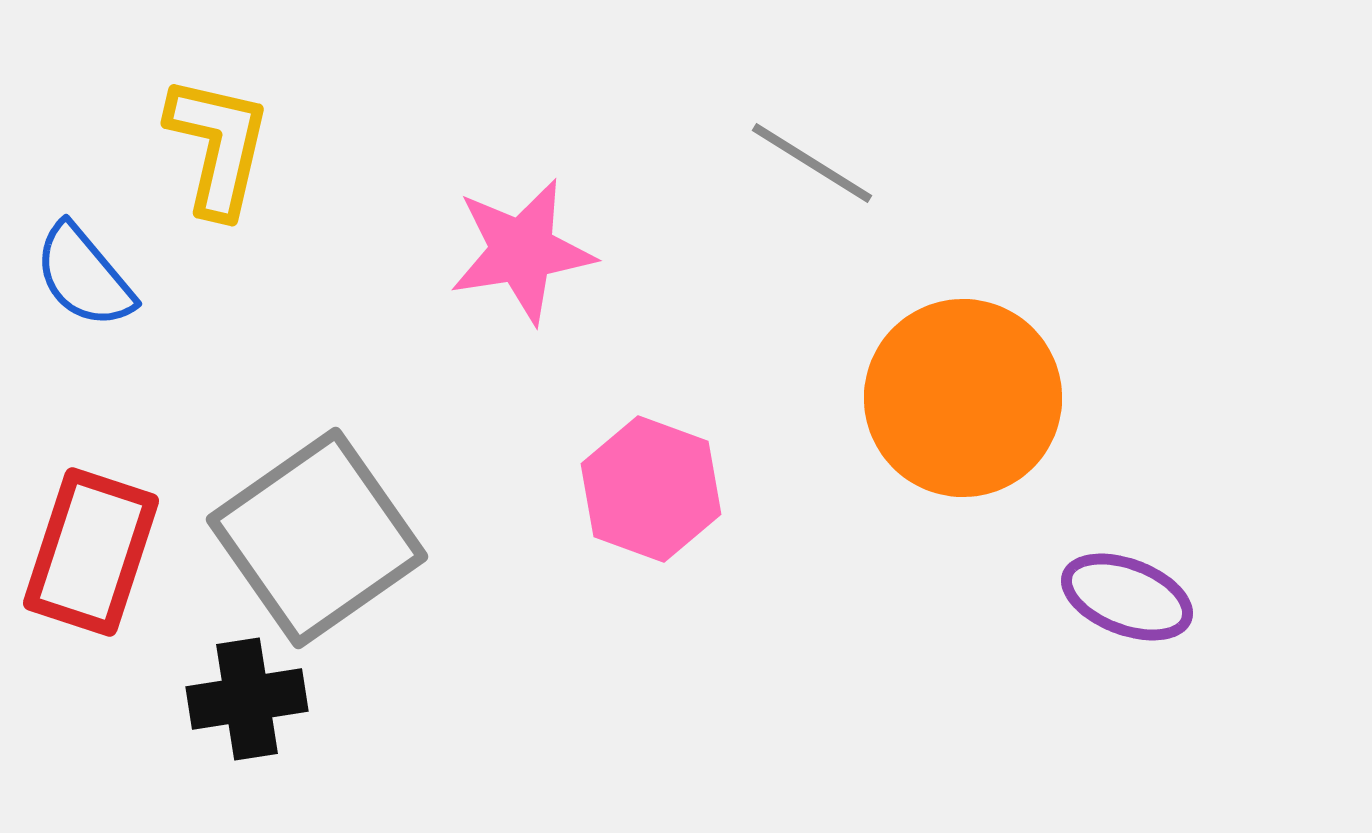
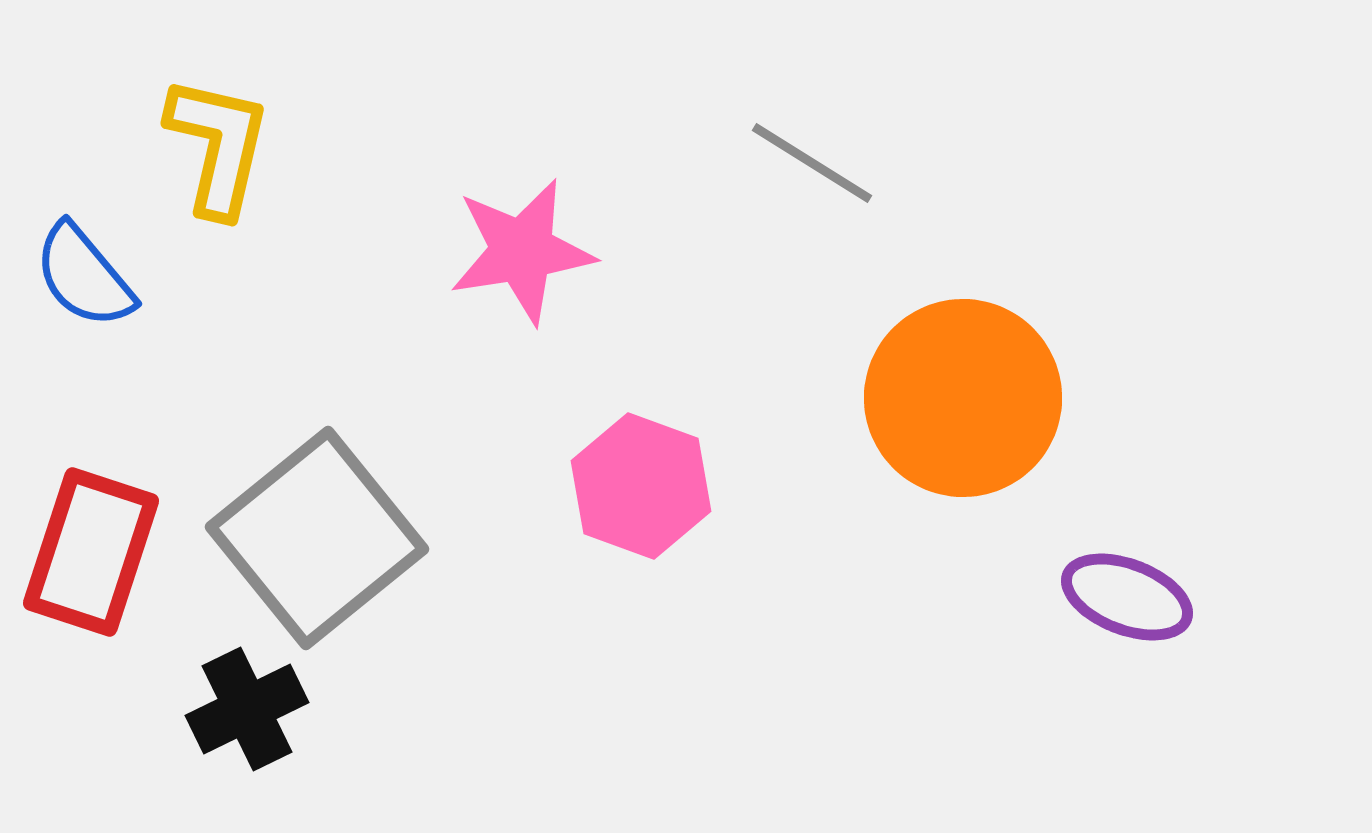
pink hexagon: moved 10 px left, 3 px up
gray square: rotated 4 degrees counterclockwise
black cross: moved 10 px down; rotated 17 degrees counterclockwise
